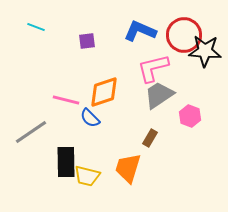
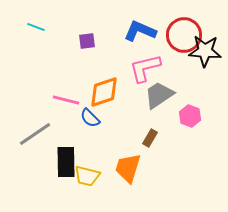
pink L-shape: moved 8 px left
gray line: moved 4 px right, 2 px down
